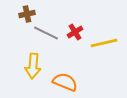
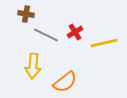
brown cross: moved 1 px left; rotated 21 degrees clockwise
gray line: moved 2 px down
orange semicircle: rotated 120 degrees clockwise
